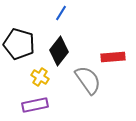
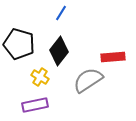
gray semicircle: rotated 88 degrees counterclockwise
